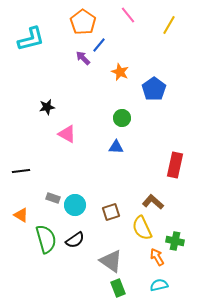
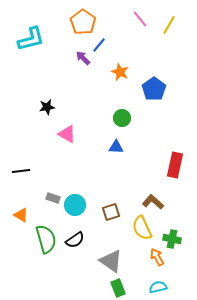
pink line: moved 12 px right, 4 px down
green cross: moved 3 px left, 2 px up
cyan semicircle: moved 1 px left, 2 px down
